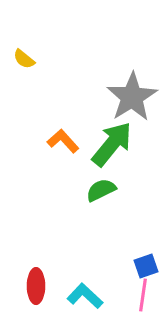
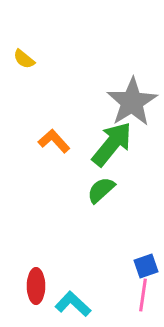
gray star: moved 5 px down
orange L-shape: moved 9 px left
green semicircle: rotated 16 degrees counterclockwise
cyan L-shape: moved 12 px left, 8 px down
